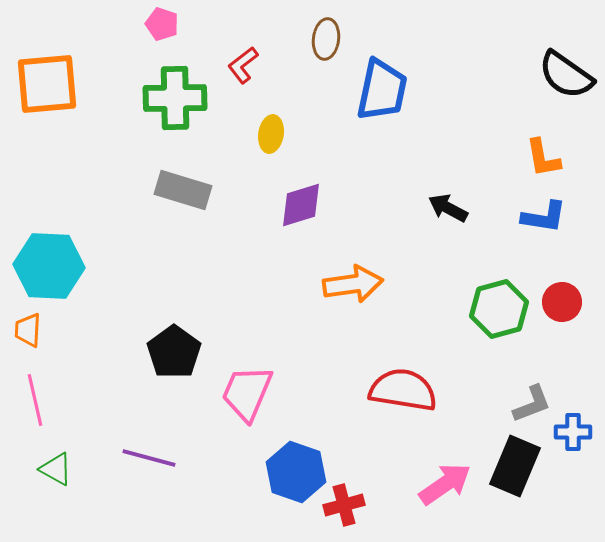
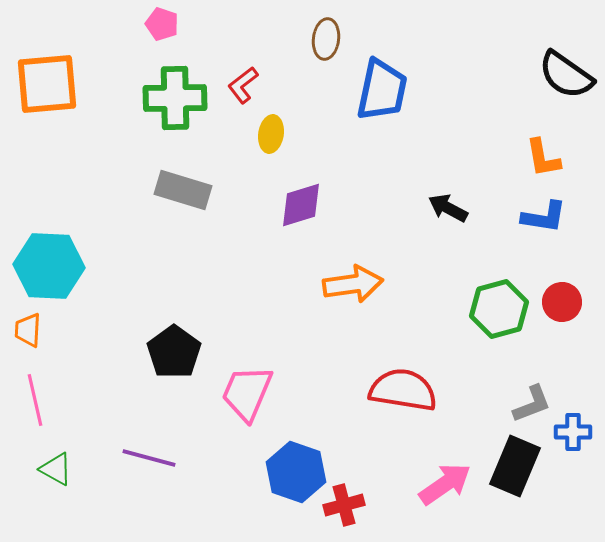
red L-shape: moved 20 px down
